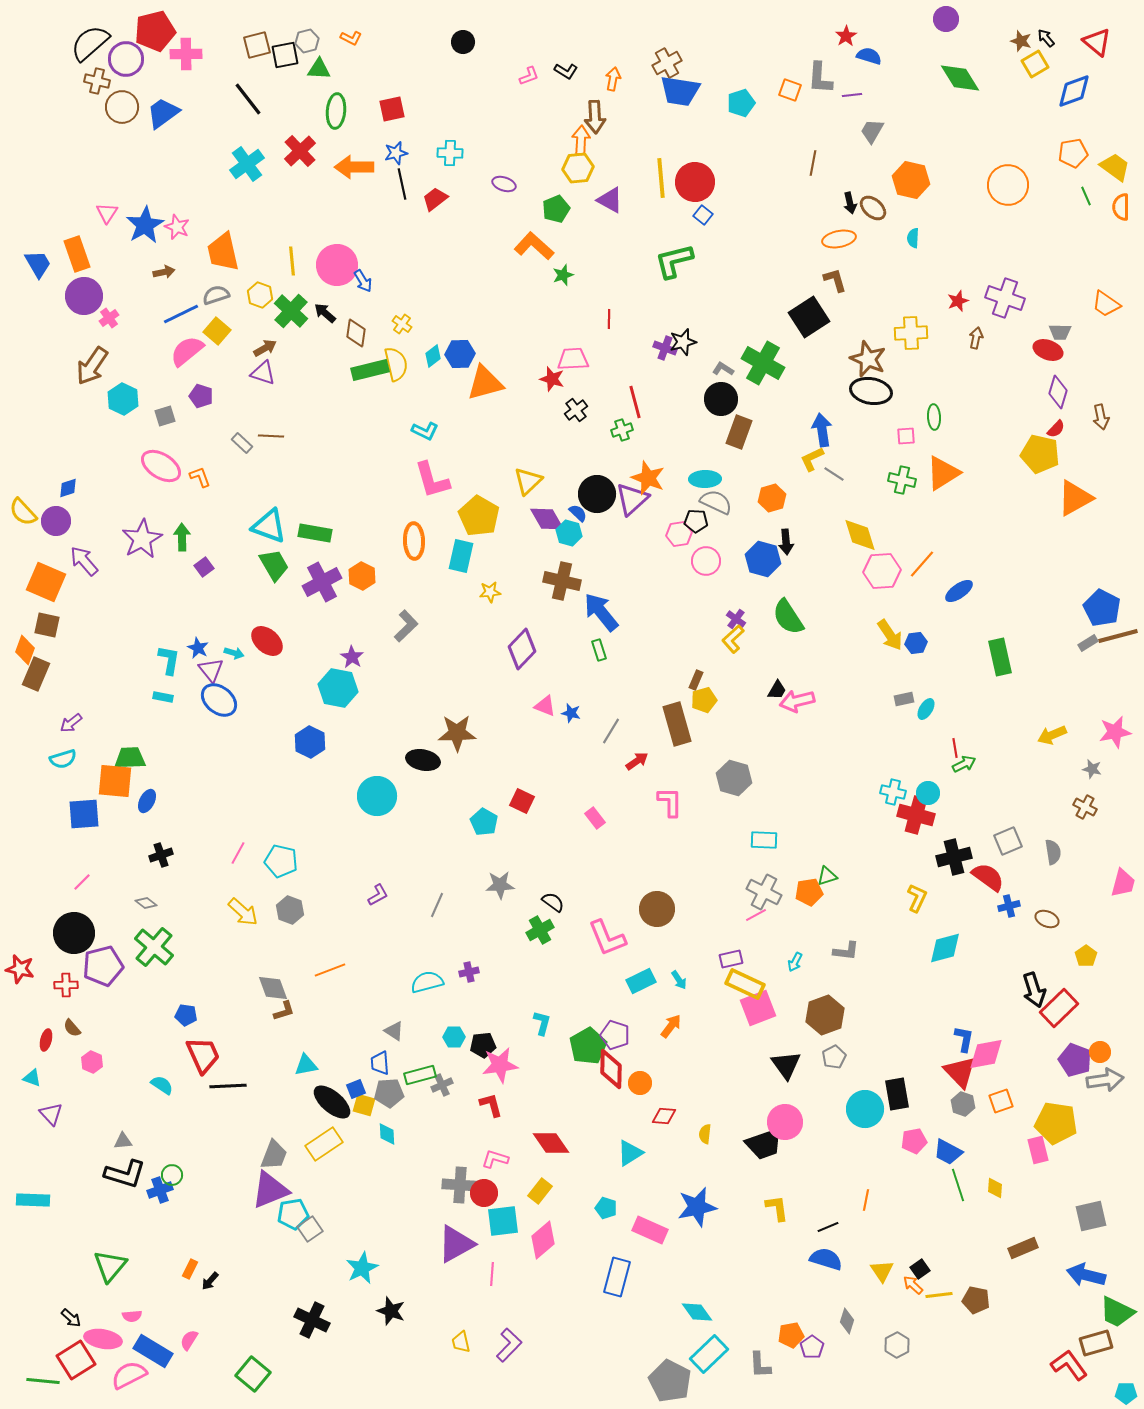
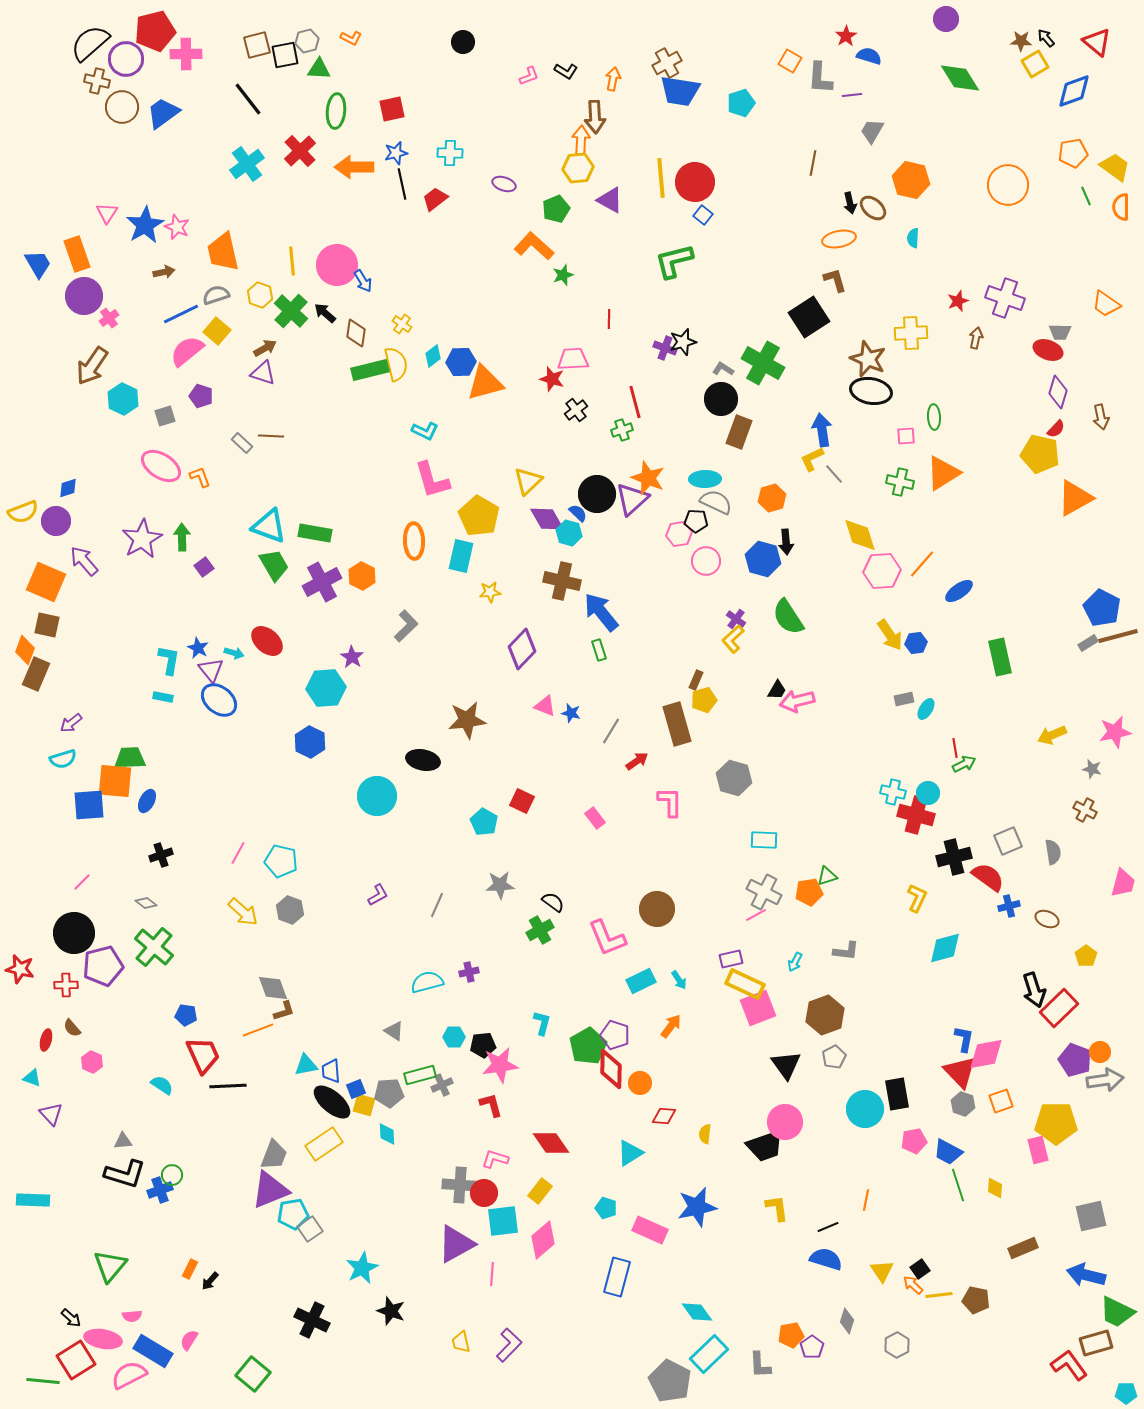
brown star at (1021, 41): rotated 15 degrees counterclockwise
orange square at (790, 90): moved 29 px up; rotated 10 degrees clockwise
blue hexagon at (460, 354): moved 1 px right, 8 px down
gray line at (834, 474): rotated 15 degrees clockwise
green cross at (902, 480): moved 2 px left, 2 px down
yellow semicircle at (23, 512): rotated 68 degrees counterclockwise
cyan hexagon at (338, 688): moved 12 px left; rotated 15 degrees counterclockwise
brown star at (457, 733): moved 10 px right, 13 px up; rotated 6 degrees counterclockwise
brown cross at (1085, 807): moved 3 px down
blue square at (84, 814): moved 5 px right, 9 px up
orange line at (330, 970): moved 72 px left, 60 px down
blue trapezoid at (380, 1063): moved 49 px left, 8 px down
yellow pentagon at (1056, 1123): rotated 9 degrees counterclockwise
black trapezoid at (764, 1144): moved 1 px right, 2 px down
